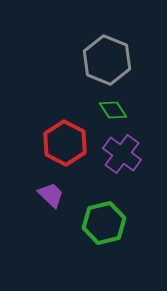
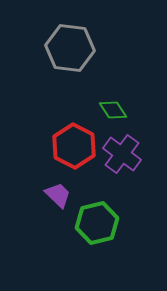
gray hexagon: moved 37 px left, 12 px up; rotated 15 degrees counterclockwise
red hexagon: moved 9 px right, 3 px down
purple trapezoid: moved 7 px right
green hexagon: moved 7 px left
